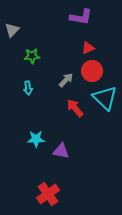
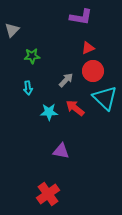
red circle: moved 1 px right
red arrow: rotated 12 degrees counterclockwise
cyan star: moved 13 px right, 27 px up
